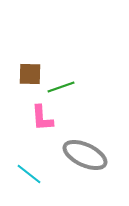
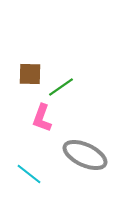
green line: rotated 16 degrees counterclockwise
pink L-shape: rotated 24 degrees clockwise
